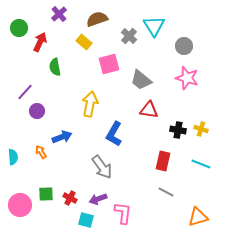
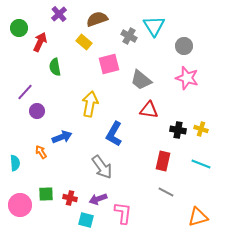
gray cross: rotated 14 degrees counterclockwise
cyan semicircle: moved 2 px right, 6 px down
red cross: rotated 16 degrees counterclockwise
